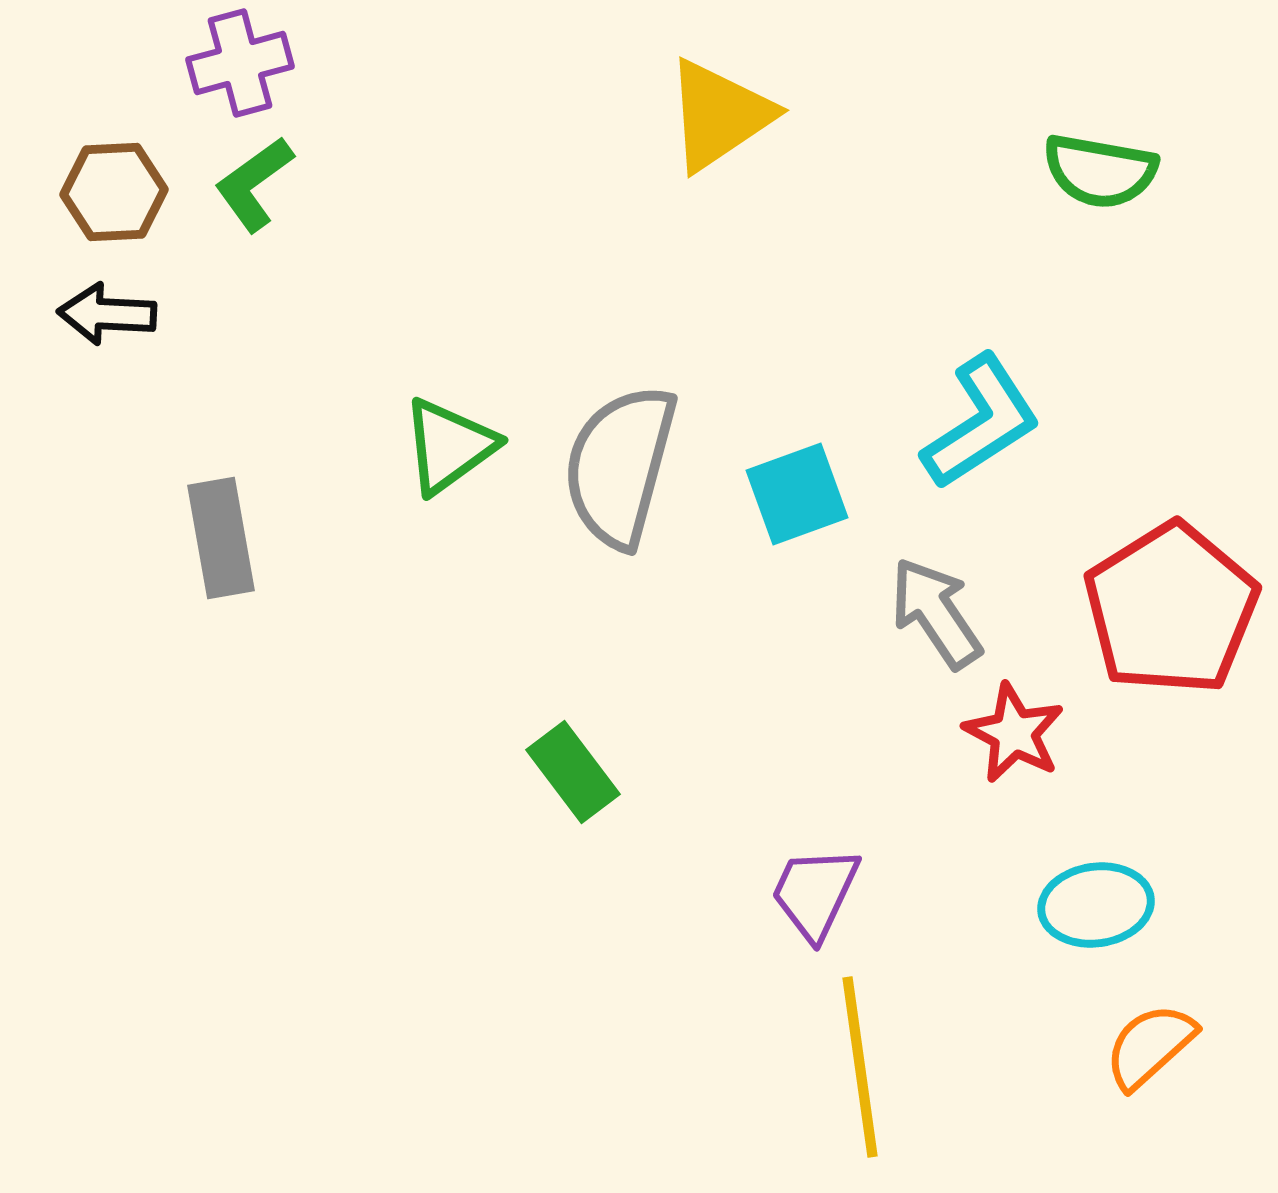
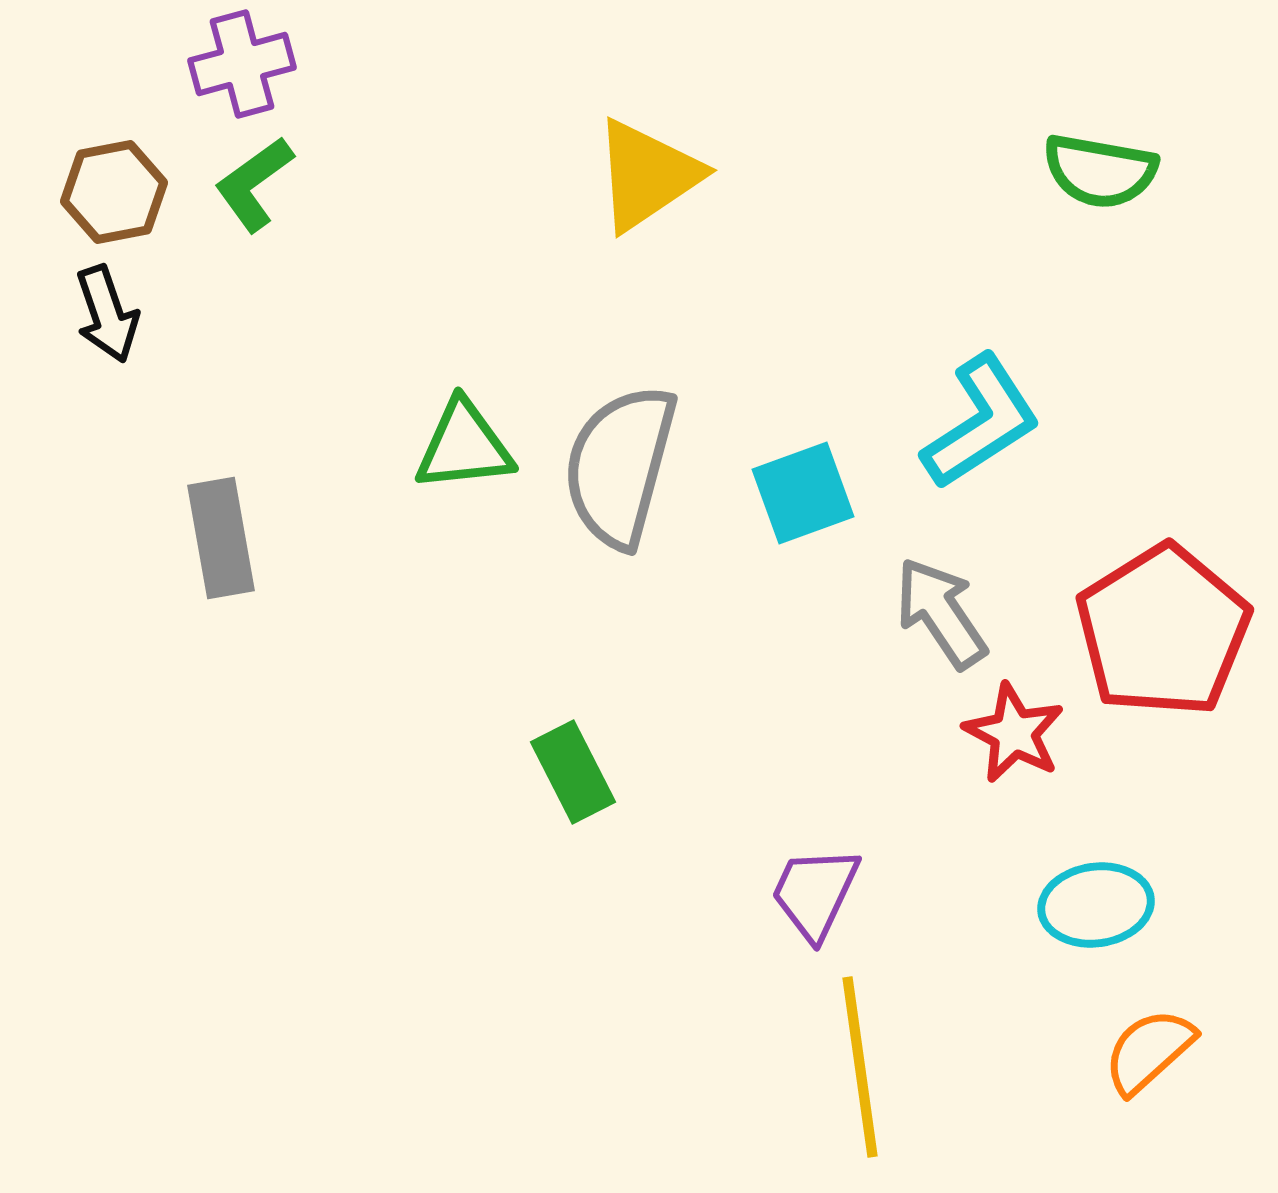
purple cross: moved 2 px right, 1 px down
yellow triangle: moved 72 px left, 60 px down
brown hexagon: rotated 8 degrees counterclockwise
black arrow: rotated 112 degrees counterclockwise
green triangle: moved 15 px right; rotated 30 degrees clockwise
cyan square: moved 6 px right, 1 px up
red pentagon: moved 8 px left, 22 px down
gray arrow: moved 5 px right
green rectangle: rotated 10 degrees clockwise
orange semicircle: moved 1 px left, 5 px down
